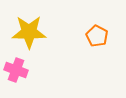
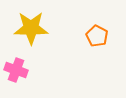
yellow star: moved 2 px right, 4 px up
